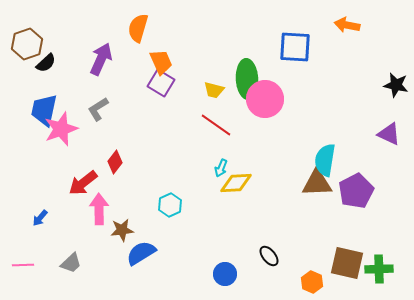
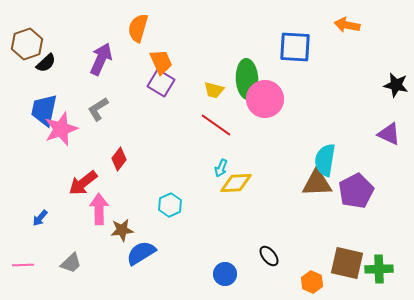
red diamond: moved 4 px right, 3 px up
